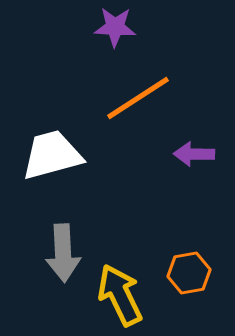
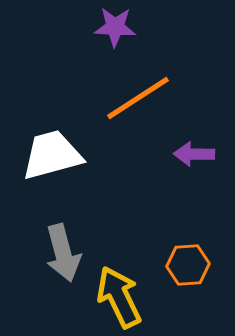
gray arrow: rotated 12 degrees counterclockwise
orange hexagon: moved 1 px left, 8 px up; rotated 6 degrees clockwise
yellow arrow: moved 1 px left, 2 px down
